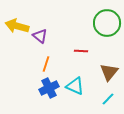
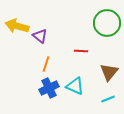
cyan line: rotated 24 degrees clockwise
